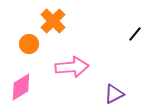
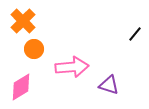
orange cross: moved 30 px left
orange circle: moved 5 px right, 5 px down
purple triangle: moved 5 px left, 9 px up; rotated 45 degrees clockwise
